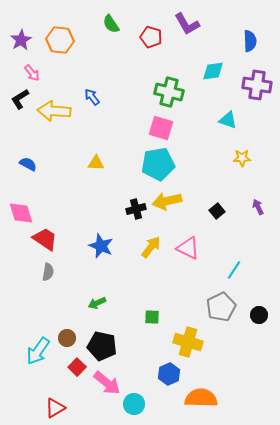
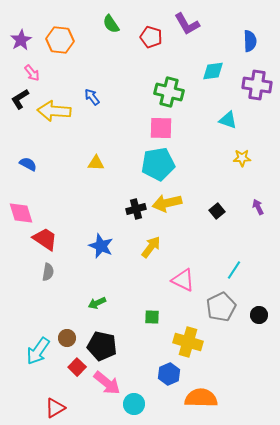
pink square at (161, 128): rotated 15 degrees counterclockwise
yellow arrow at (167, 201): moved 2 px down
pink triangle at (188, 248): moved 5 px left, 32 px down
